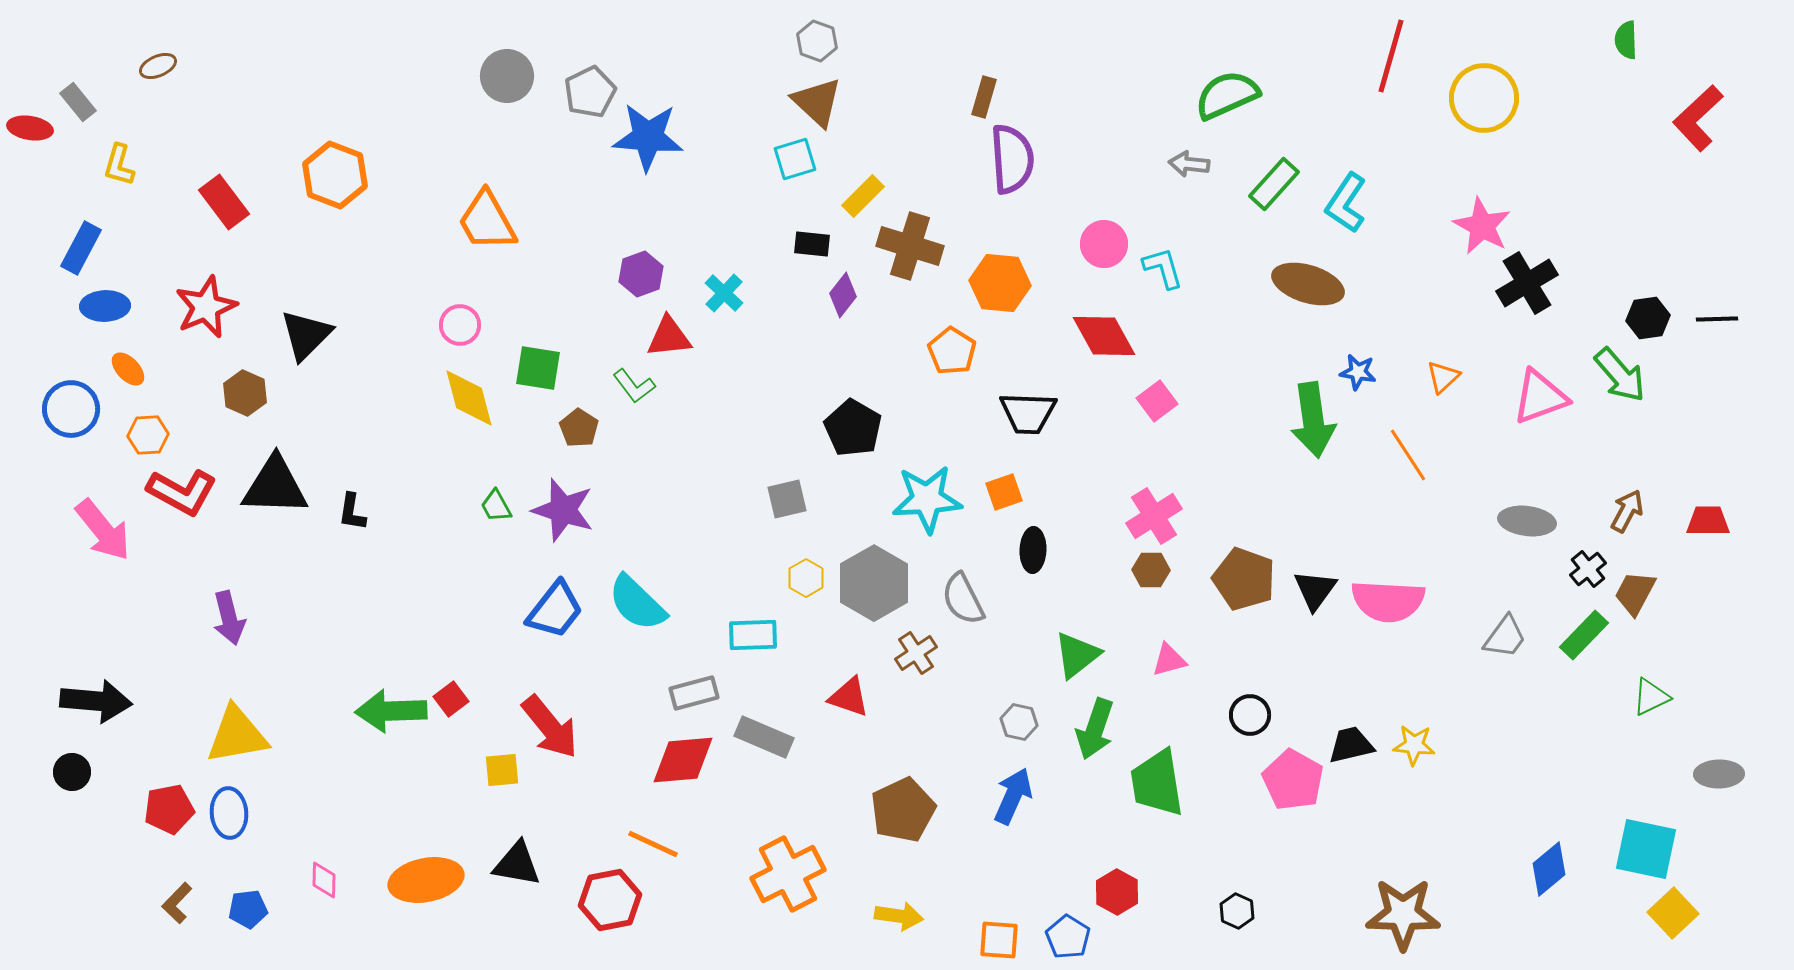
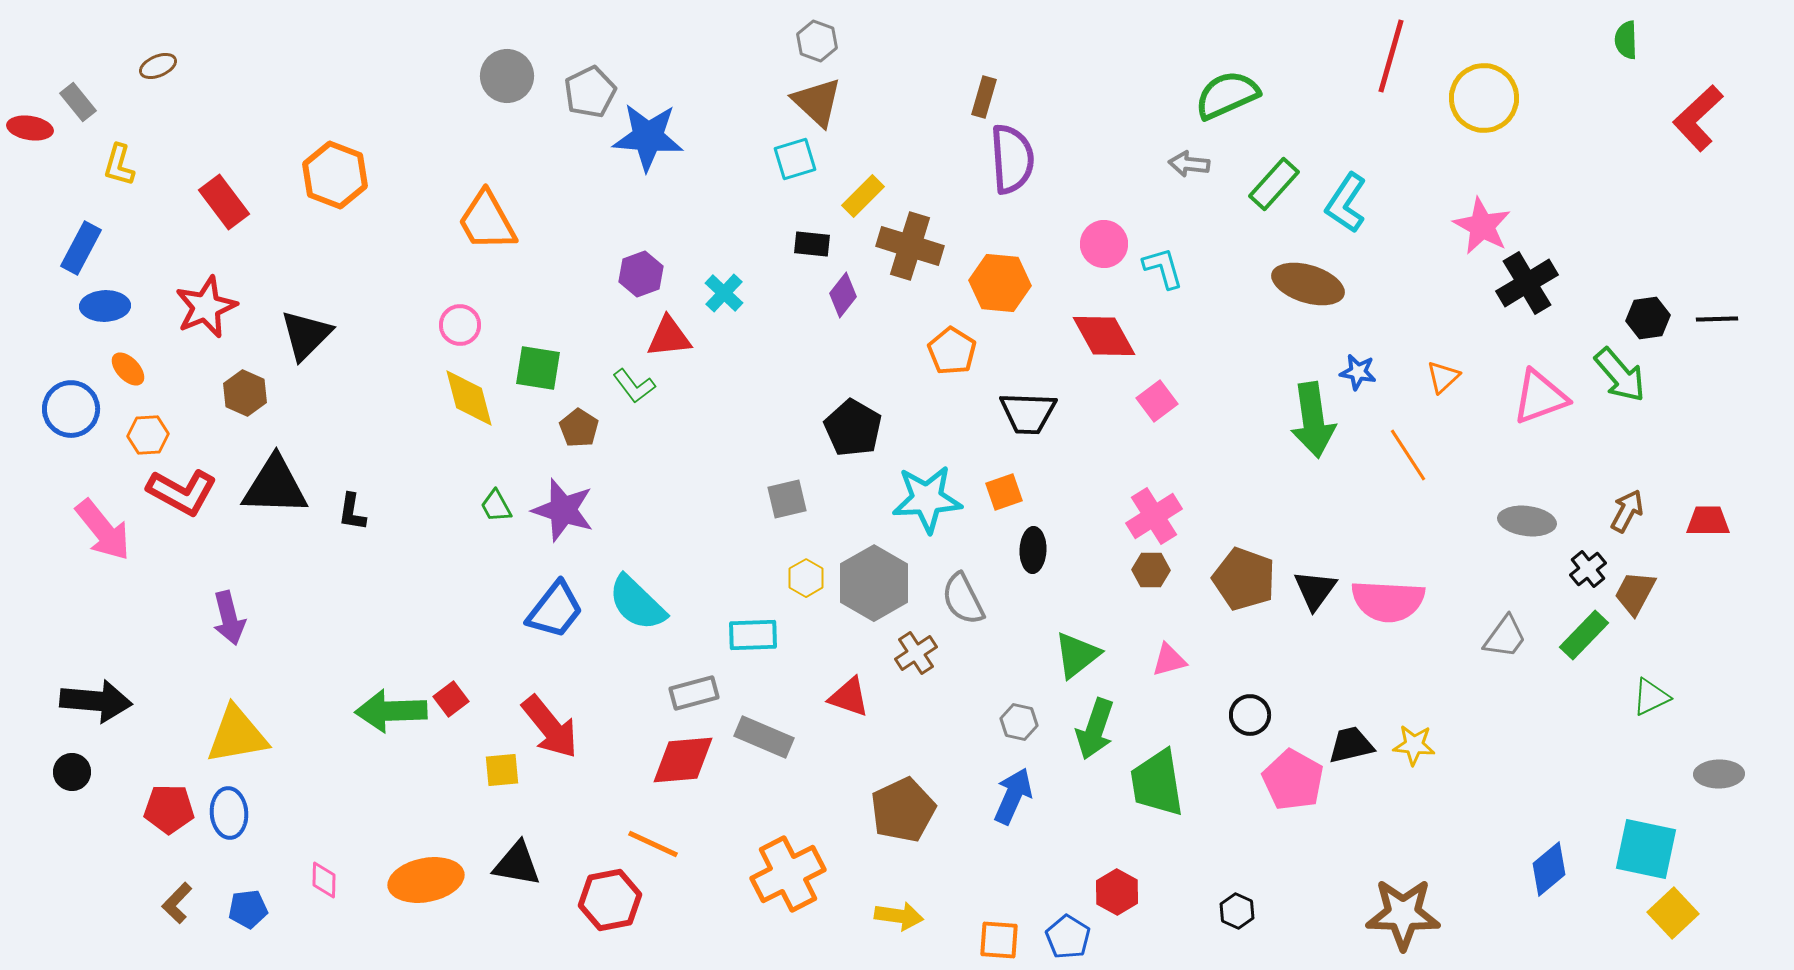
red pentagon at (169, 809): rotated 12 degrees clockwise
